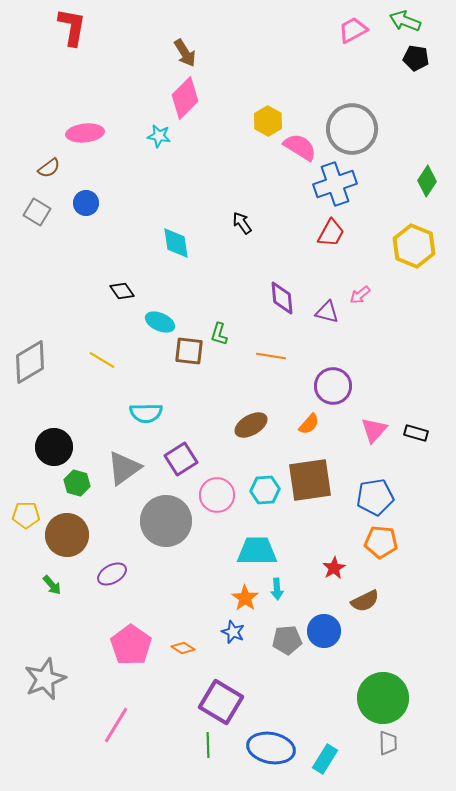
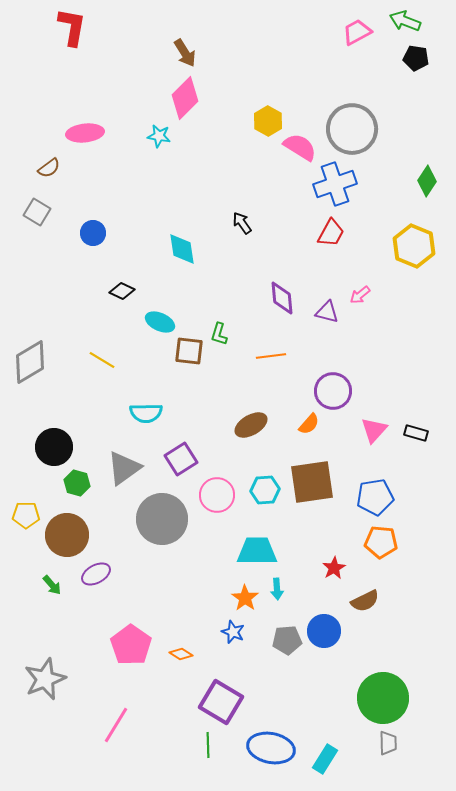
pink trapezoid at (353, 30): moved 4 px right, 2 px down
blue circle at (86, 203): moved 7 px right, 30 px down
cyan diamond at (176, 243): moved 6 px right, 6 px down
black diamond at (122, 291): rotated 30 degrees counterclockwise
orange line at (271, 356): rotated 16 degrees counterclockwise
purple circle at (333, 386): moved 5 px down
brown square at (310, 480): moved 2 px right, 2 px down
gray circle at (166, 521): moved 4 px left, 2 px up
purple ellipse at (112, 574): moved 16 px left
orange diamond at (183, 648): moved 2 px left, 6 px down
